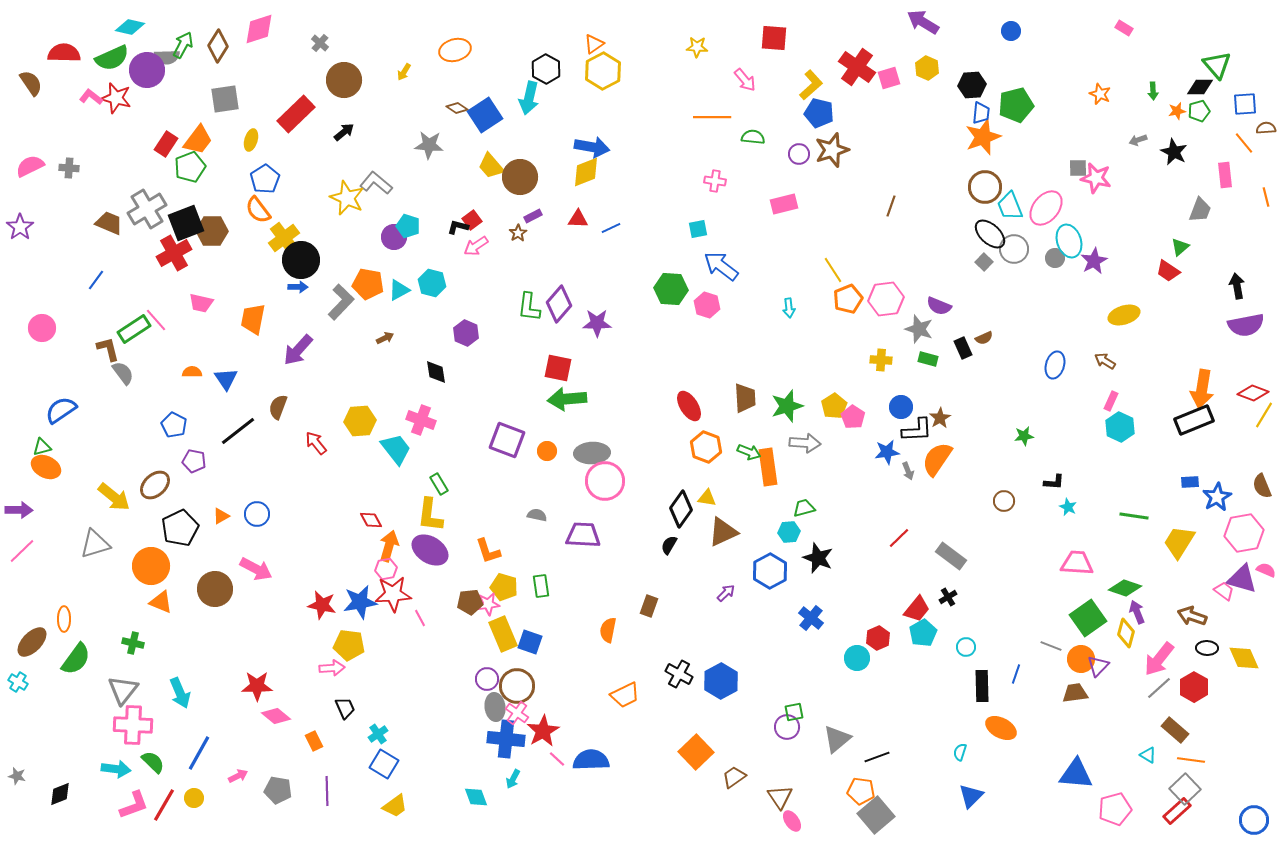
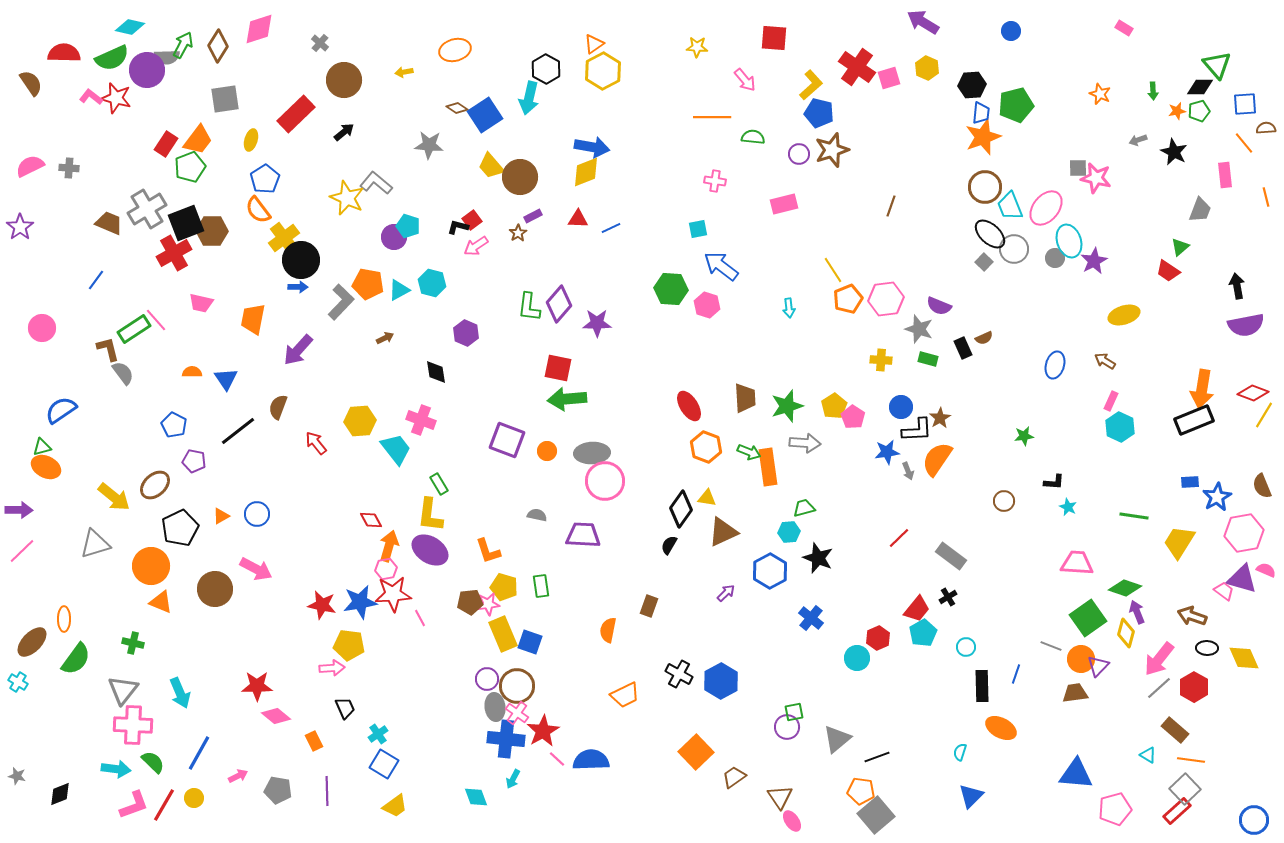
yellow arrow at (404, 72): rotated 48 degrees clockwise
